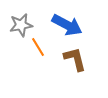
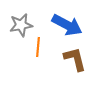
orange line: rotated 36 degrees clockwise
